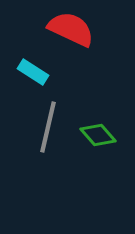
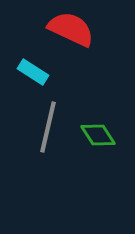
green diamond: rotated 9 degrees clockwise
